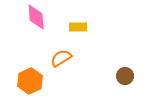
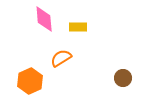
pink diamond: moved 8 px right, 2 px down
brown circle: moved 2 px left, 2 px down
